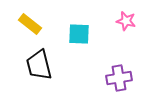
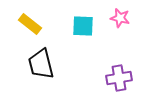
pink star: moved 6 px left, 3 px up
cyan square: moved 4 px right, 8 px up
black trapezoid: moved 2 px right, 1 px up
